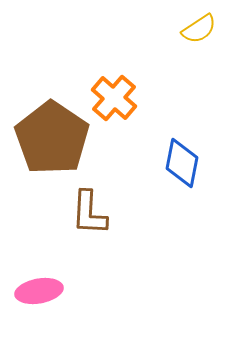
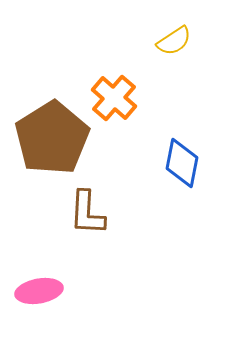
yellow semicircle: moved 25 px left, 12 px down
brown pentagon: rotated 6 degrees clockwise
brown L-shape: moved 2 px left
